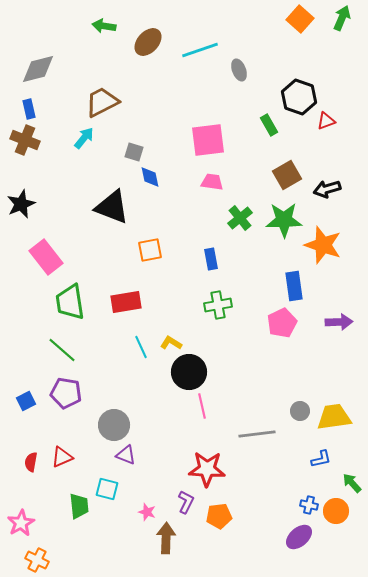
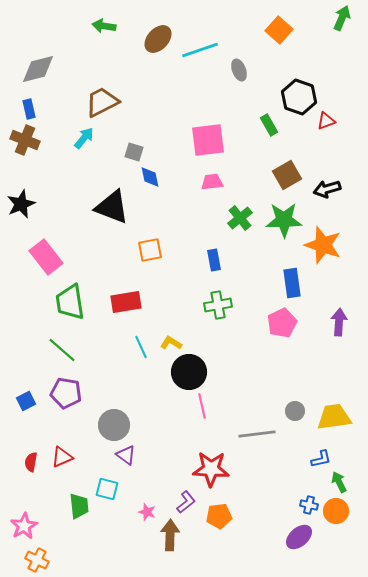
orange square at (300, 19): moved 21 px left, 11 px down
brown ellipse at (148, 42): moved 10 px right, 3 px up
pink trapezoid at (212, 182): rotated 15 degrees counterclockwise
blue rectangle at (211, 259): moved 3 px right, 1 px down
blue rectangle at (294, 286): moved 2 px left, 3 px up
purple arrow at (339, 322): rotated 84 degrees counterclockwise
gray circle at (300, 411): moved 5 px left
purple triangle at (126, 455): rotated 15 degrees clockwise
red star at (207, 469): moved 4 px right
green arrow at (352, 483): moved 13 px left, 1 px up; rotated 15 degrees clockwise
purple L-shape at (186, 502): rotated 25 degrees clockwise
pink star at (21, 523): moved 3 px right, 3 px down
brown arrow at (166, 538): moved 4 px right, 3 px up
